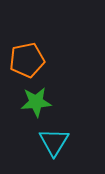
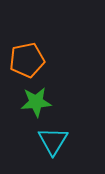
cyan triangle: moved 1 px left, 1 px up
